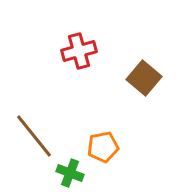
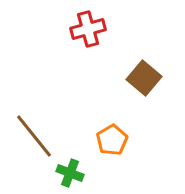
red cross: moved 9 px right, 22 px up
orange pentagon: moved 9 px right, 7 px up; rotated 20 degrees counterclockwise
